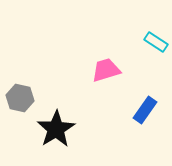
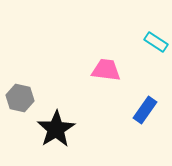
pink trapezoid: rotated 24 degrees clockwise
